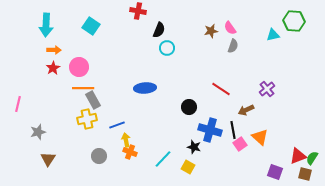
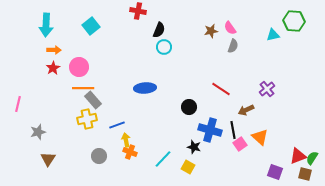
cyan square: rotated 18 degrees clockwise
cyan circle: moved 3 px left, 1 px up
gray rectangle: rotated 12 degrees counterclockwise
